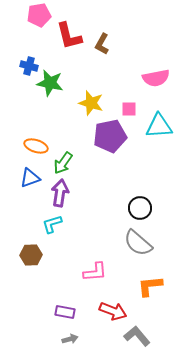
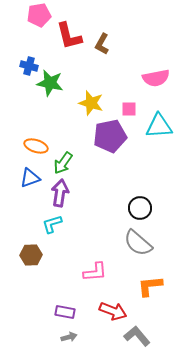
gray arrow: moved 1 px left, 2 px up
